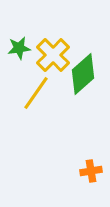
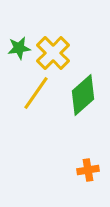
yellow cross: moved 2 px up
green diamond: moved 21 px down
orange cross: moved 3 px left, 1 px up
